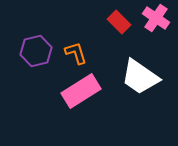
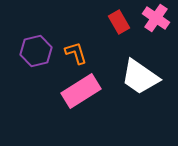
red rectangle: rotated 15 degrees clockwise
